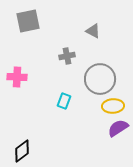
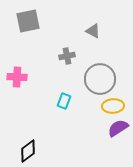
black diamond: moved 6 px right
